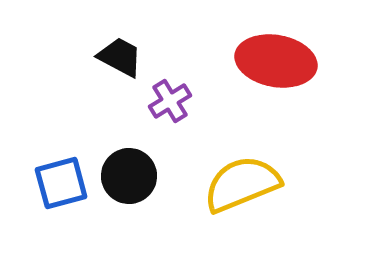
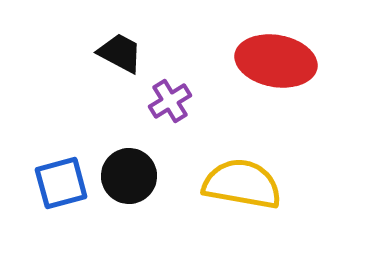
black trapezoid: moved 4 px up
yellow semicircle: rotated 32 degrees clockwise
